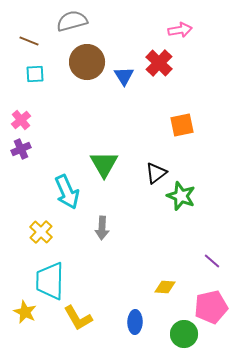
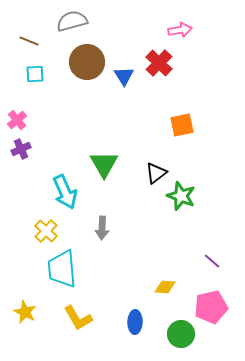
pink cross: moved 4 px left
cyan arrow: moved 2 px left
yellow cross: moved 5 px right, 1 px up
cyan trapezoid: moved 12 px right, 12 px up; rotated 6 degrees counterclockwise
green circle: moved 3 px left
